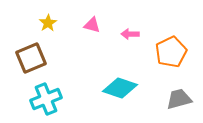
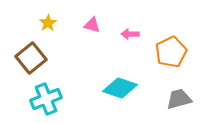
brown square: rotated 16 degrees counterclockwise
